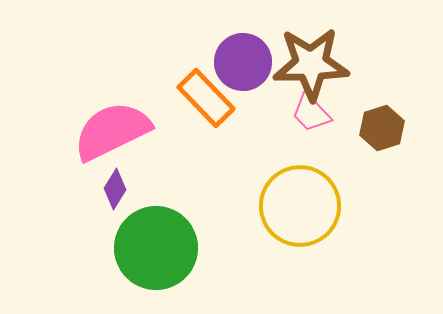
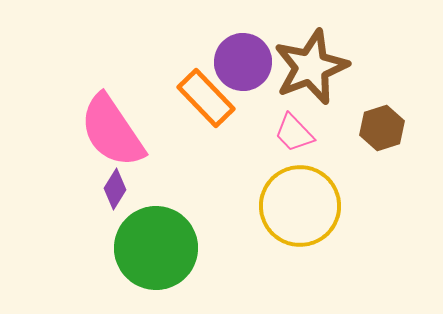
brown star: moved 3 px down; rotated 20 degrees counterclockwise
pink trapezoid: moved 17 px left, 20 px down
pink semicircle: rotated 98 degrees counterclockwise
